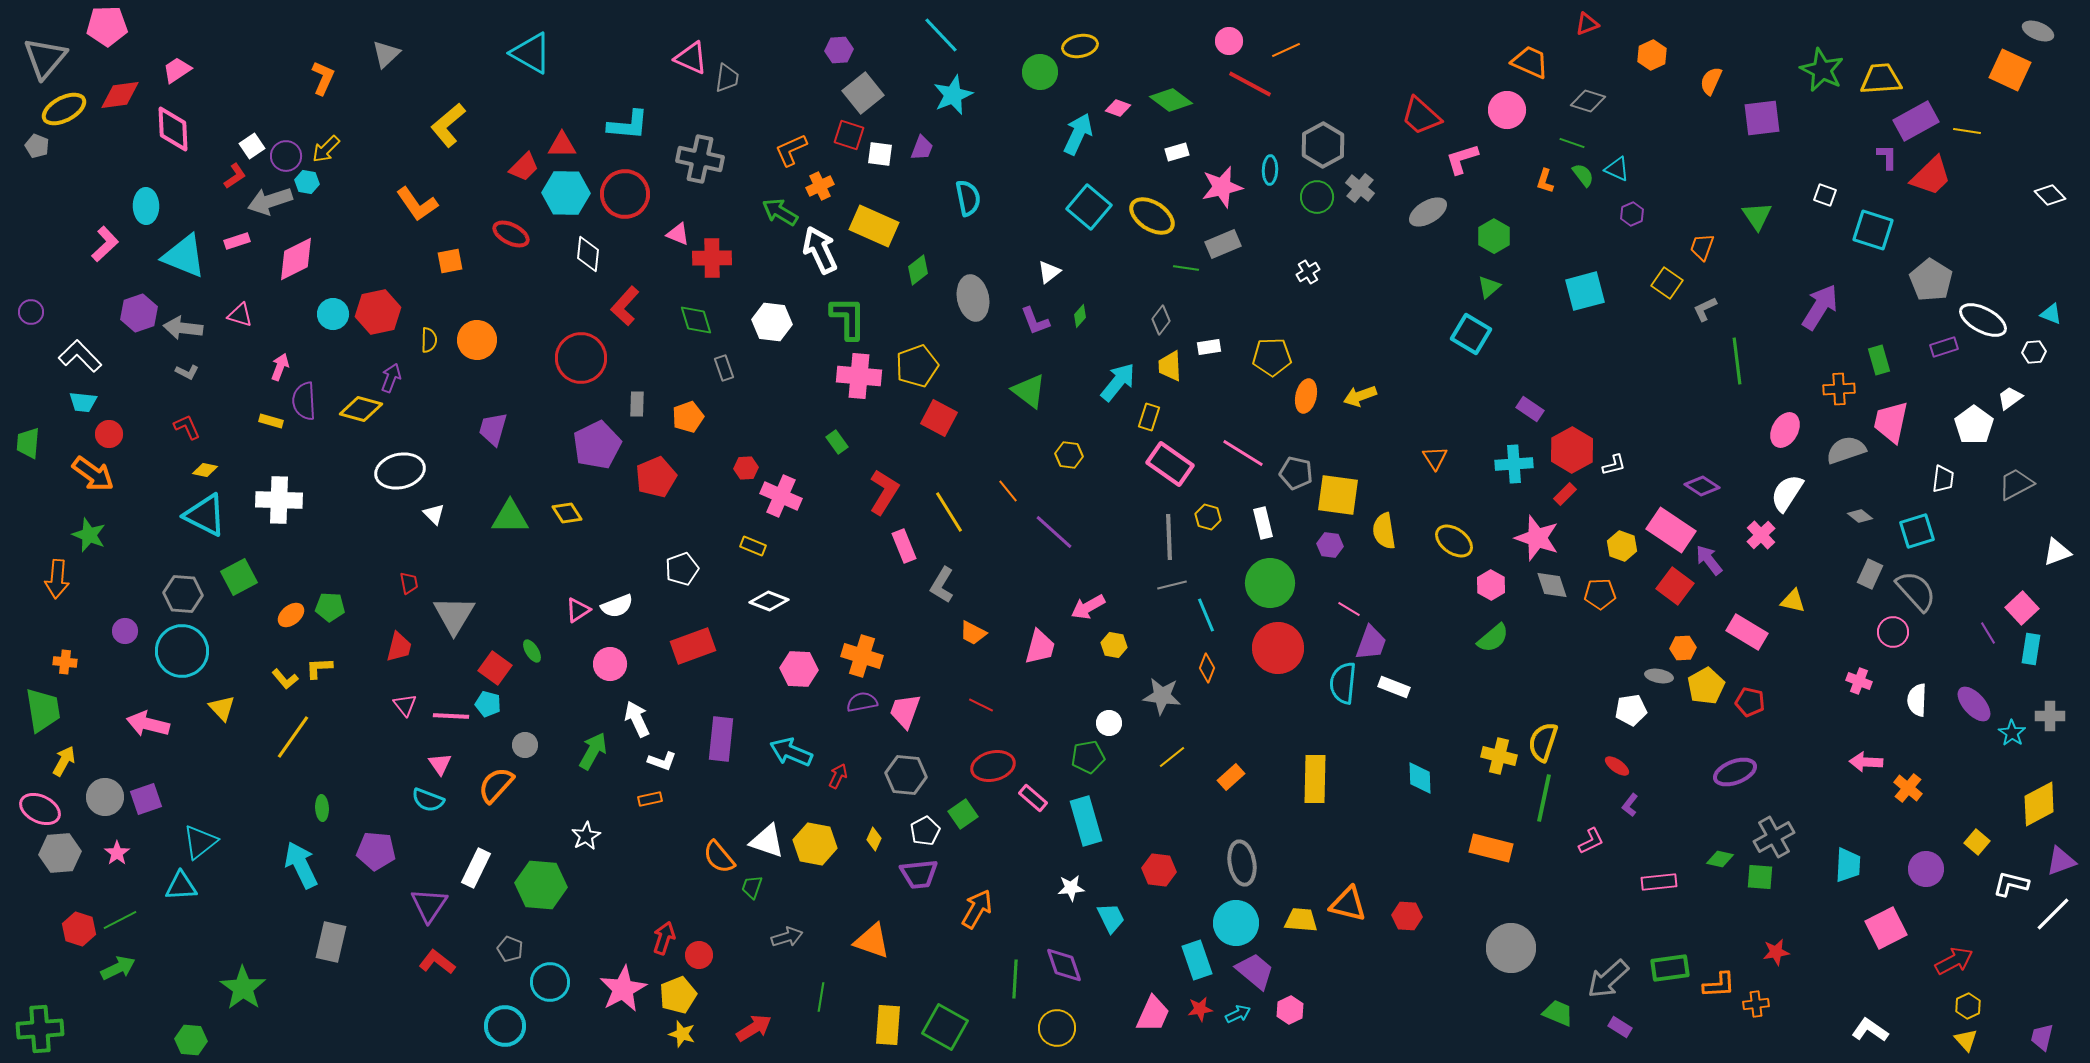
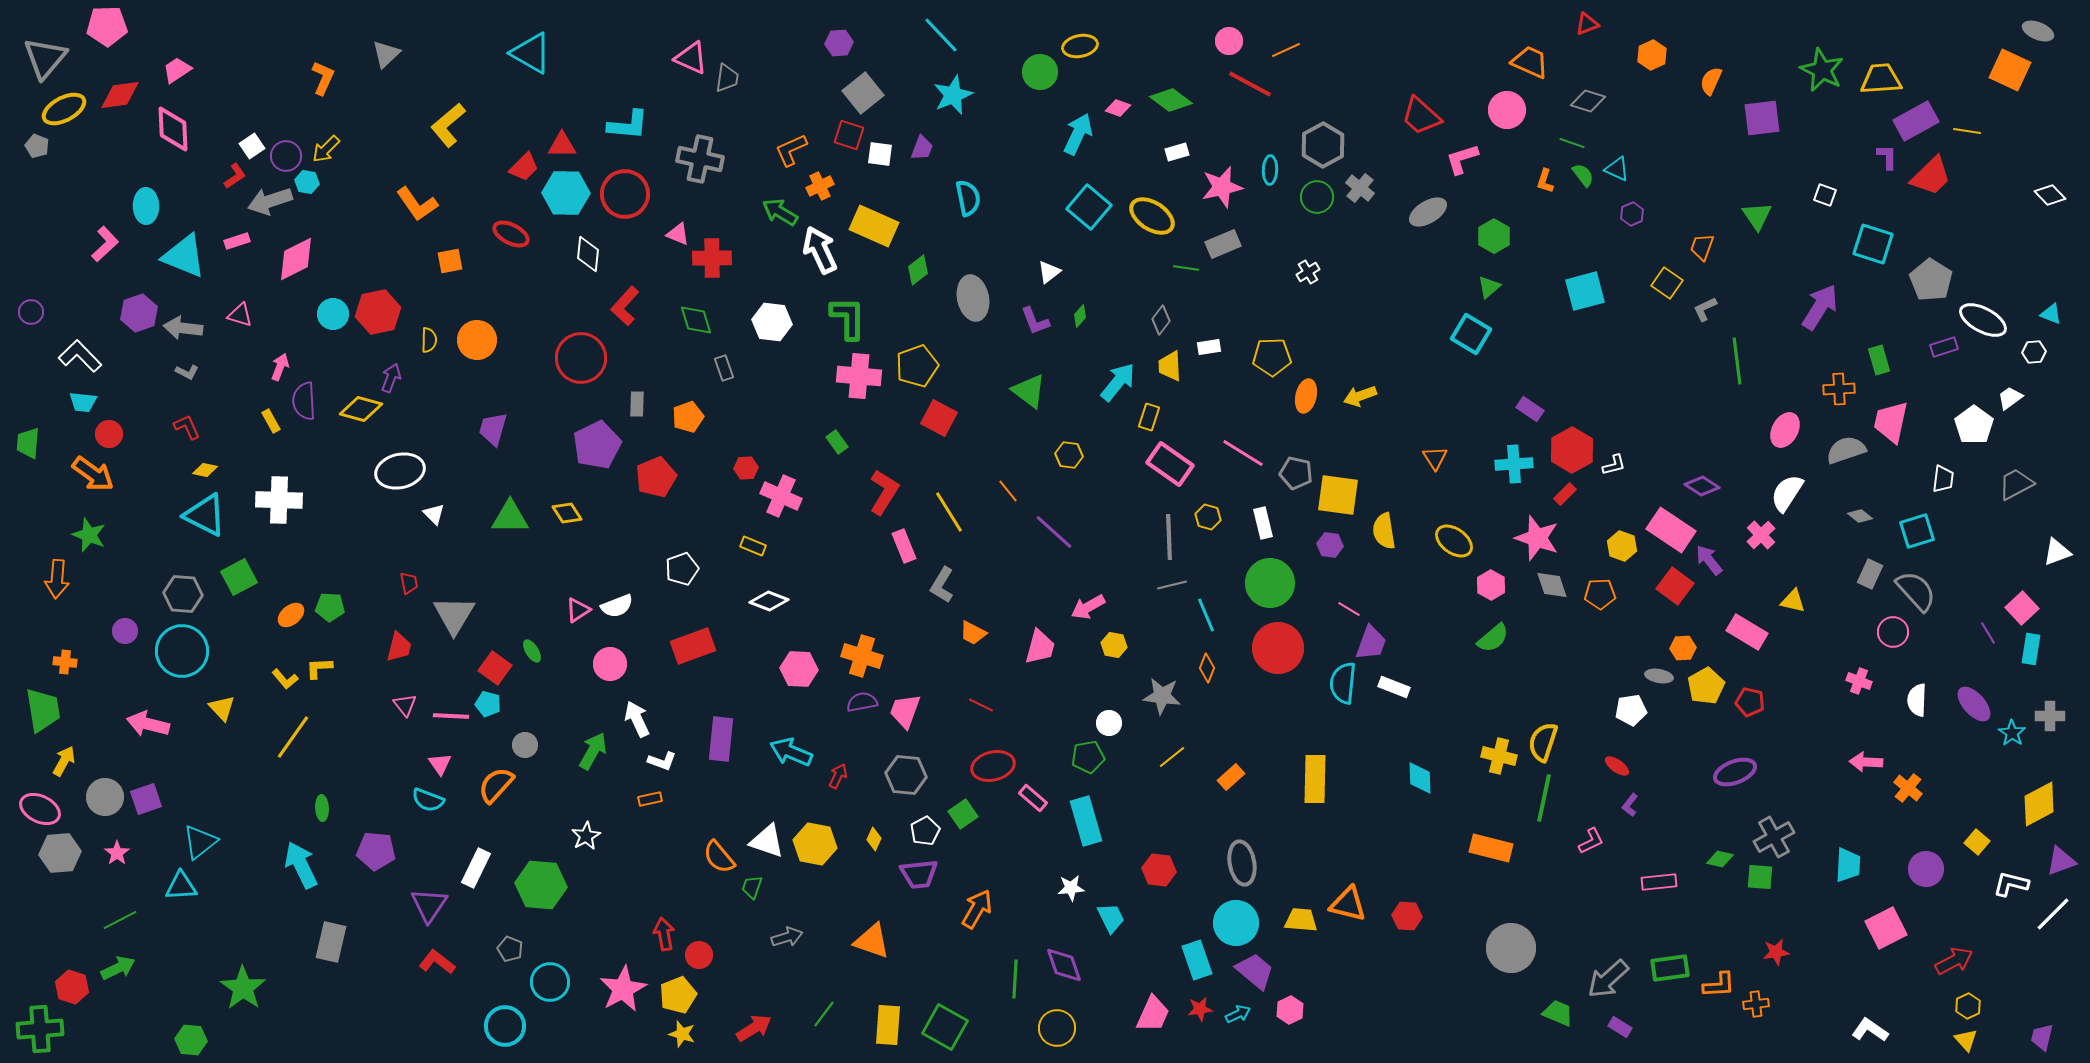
purple hexagon at (839, 50): moved 7 px up
cyan square at (1873, 230): moved 14 px down
yellow rectangle at (271, 421): rotated 45 degrees clockwise
red hexagon at (79, 929): moved 7 px left, 58 px down
red arrow at (664, 938): moved 4 px up; rotated 28 degrees counterclockwise
green line at (821, 997): moved 3 px right, 17 px down; rotated 28 degrees clockwise
